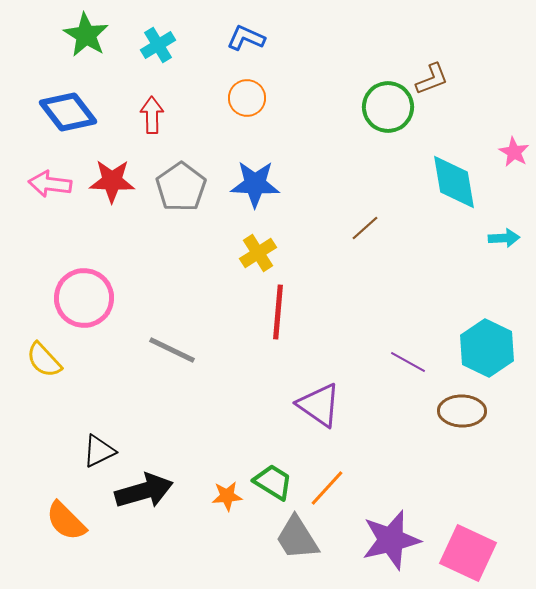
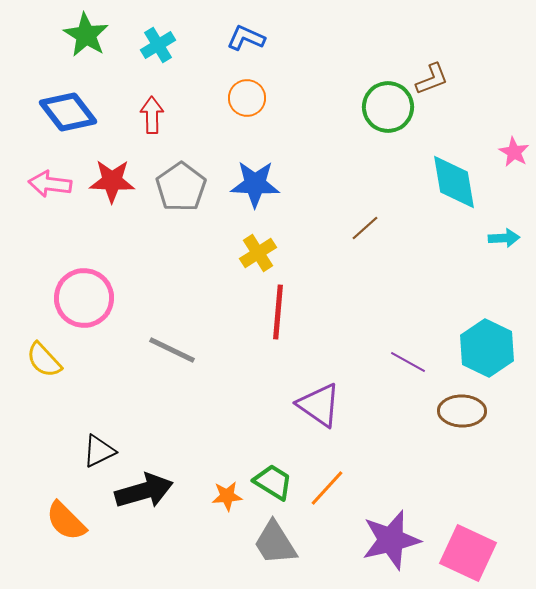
gray trapezoid: moved 22 px left, 5 px down
